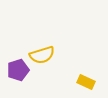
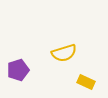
yellow semicircle: moved 22 px right, 2 px up
